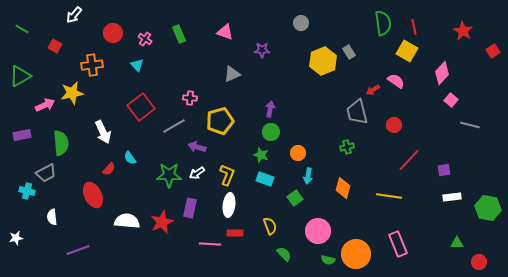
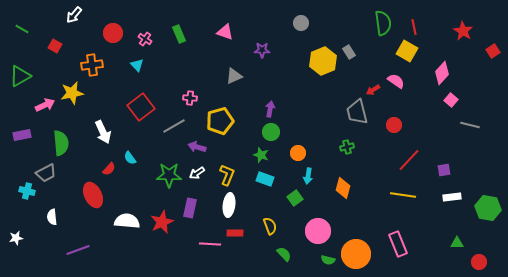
gray triangle at (232, 74): moved 2 px right, 2 px down
yellow line at (389, 196): moved 14 px right, 1 px up
